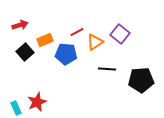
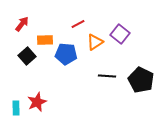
red arrow: moved 2 px right, 1 px up; rotated 35 degrees counterclockwise
red line: moved 1 px right, 8 px up
orange rectangle: rotated 21 degrees clockwise
black square: moved 2 px right, 4 px down
black line: moved 7 px down
black pentagon: rotated 30 degrees clockwise
cyan rectangle: rotated 24 degrees clockwise
